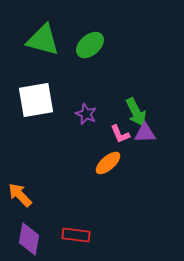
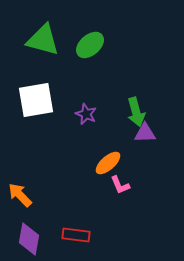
green arrow: rotated 12 degrees clockwise
pink L-shape: moved 51 px down
